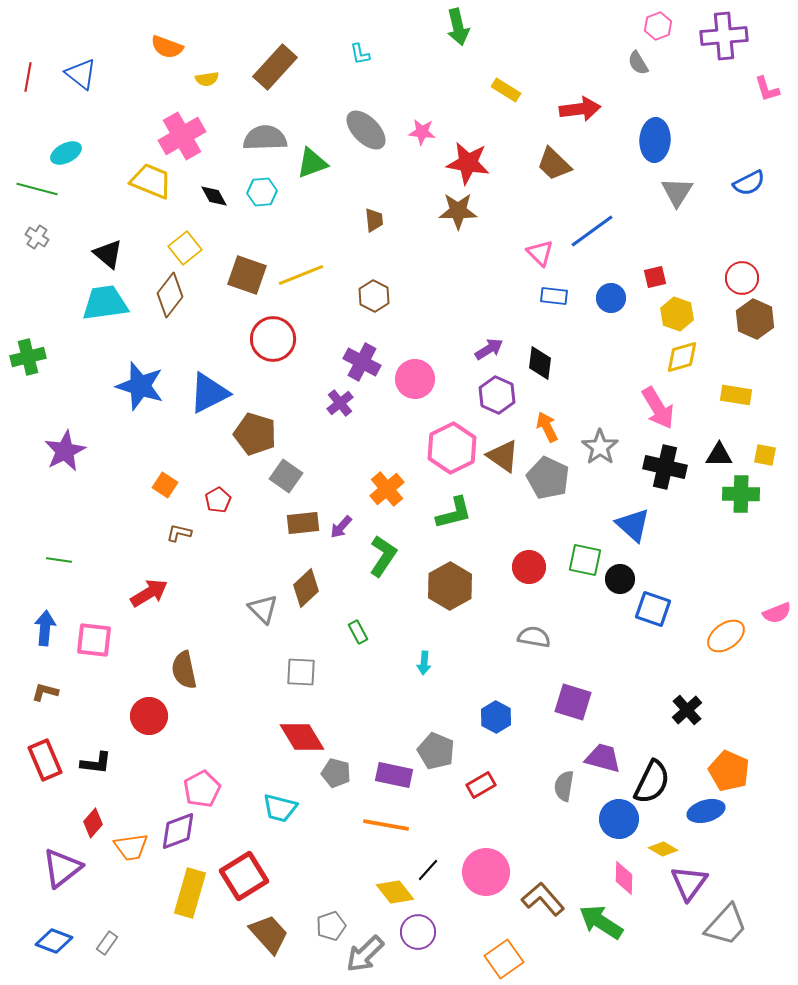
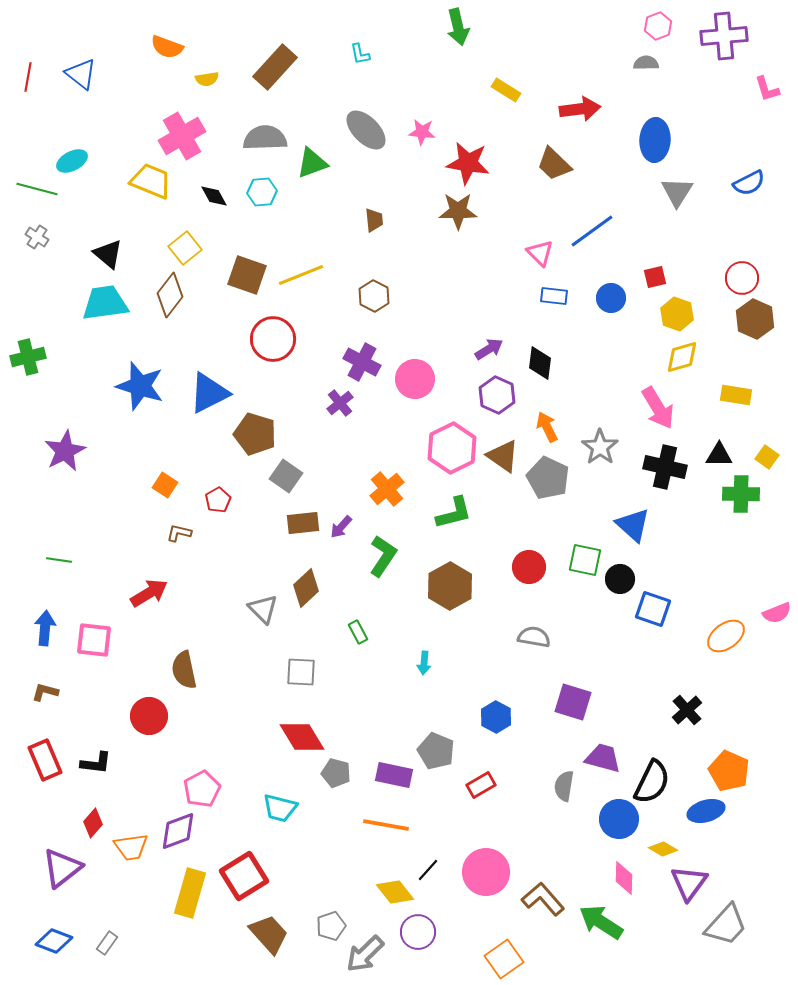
gray semicircle at (638, 63): moved 8 px right; rotated 120 degrees clockwise
cyan ellipse at (66, 153): moved 6 px right, 8 px down
yellow square at (765, 455): moved 2 px right, 2 px down; rotated 25 degrees clockwise
